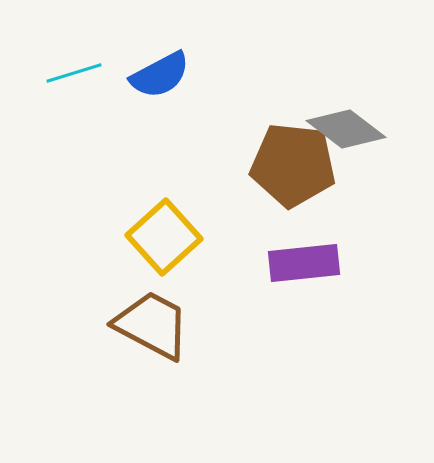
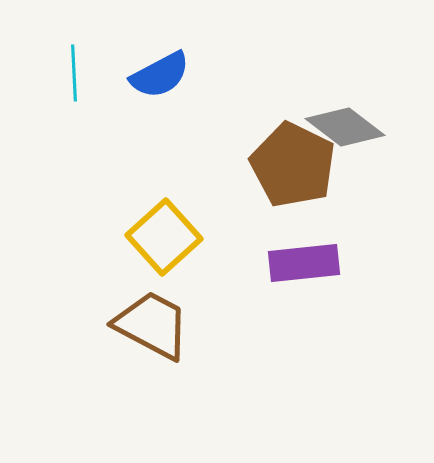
cyan line: rotated 76 degrees counterclockwise
gray diamond: moved 1 px left, 2 px up
brown pentagon: rotated 20 degrees clockwise
